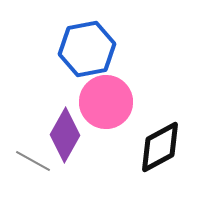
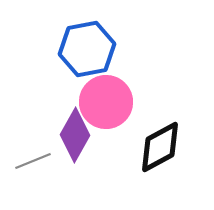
purple diamond: moved 10 px right
gray line: rotated 51 degrees counterclockwise
